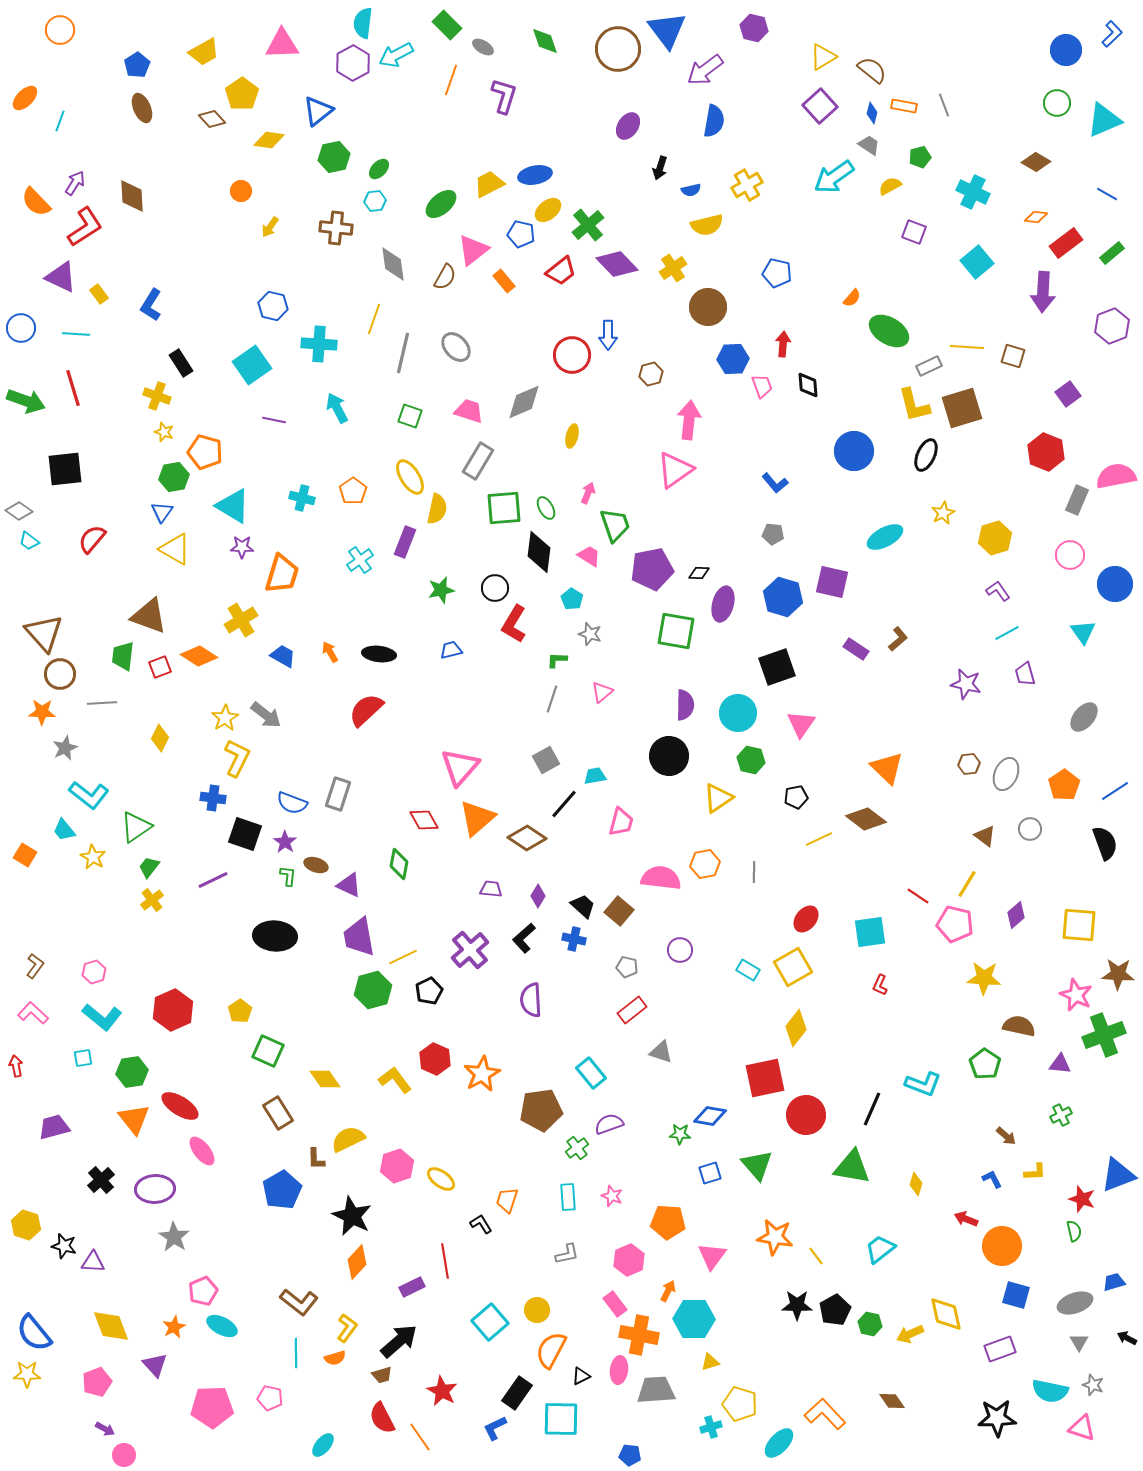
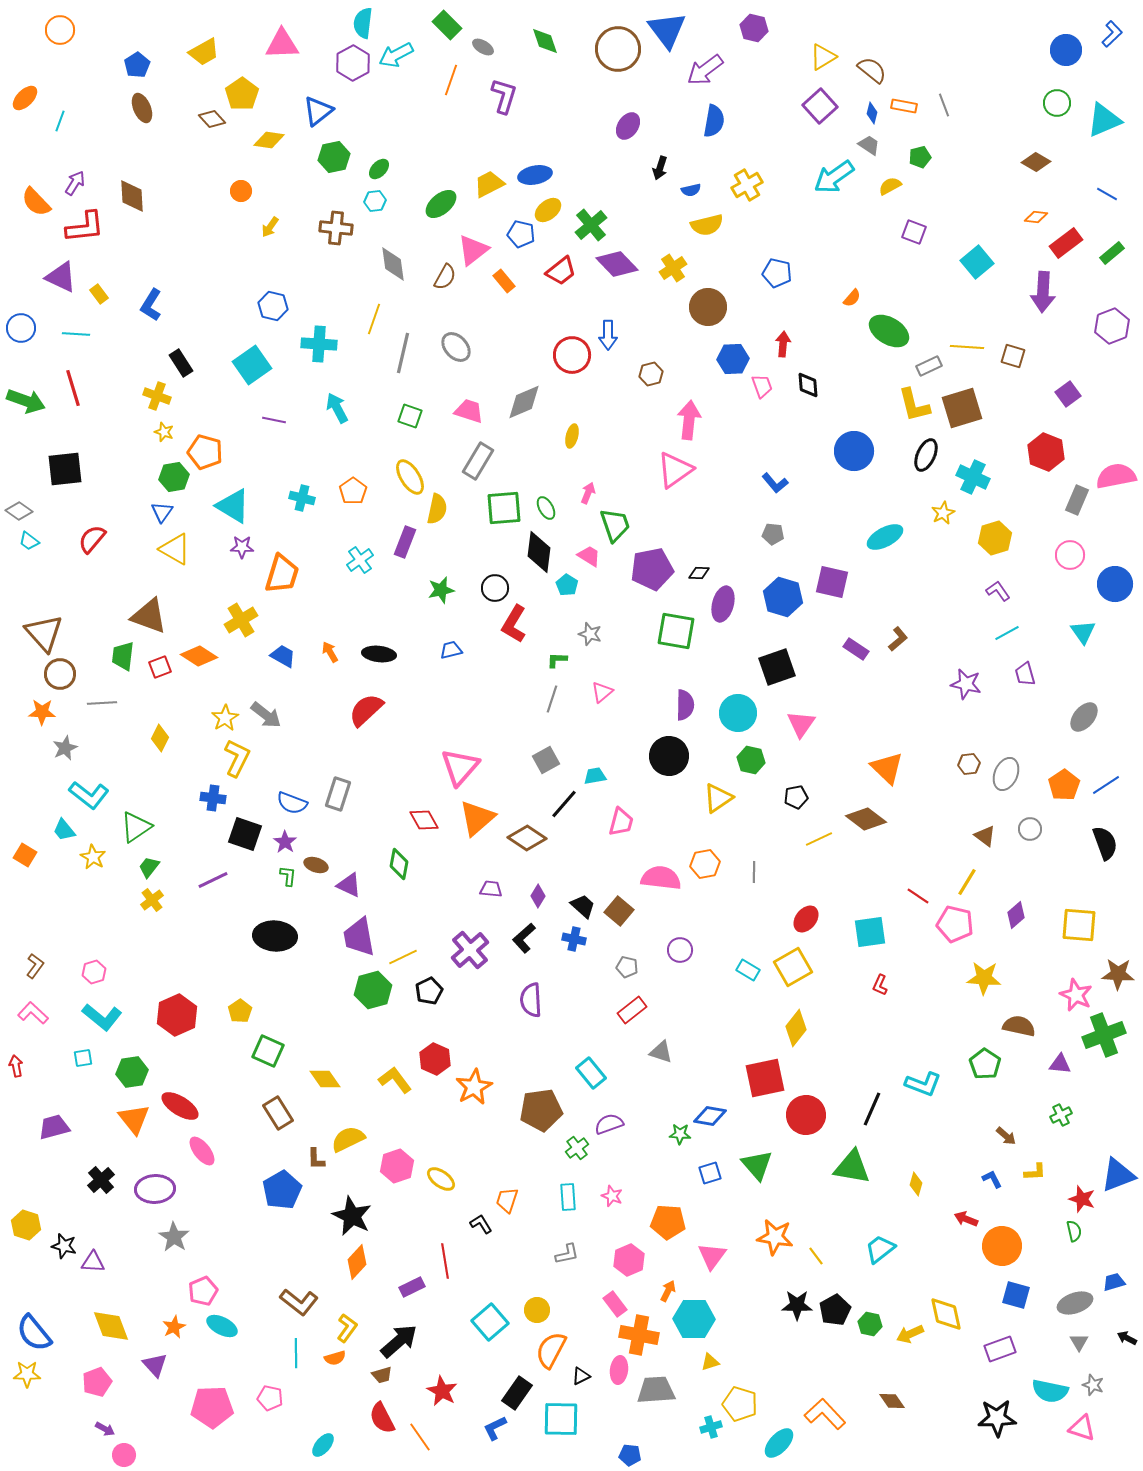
cyan cross at (973, 192): moved 285 px down
green cross at (588, 225): moved 3 px right
red L-shape at (85, 227): rotated 27 degrees clockwise
cyan pentagon at (572, 599): moved 5 px left, 14 px up
blue line at (1115, 791): moved 9 px left, 6 px up
yellow line at (967, 884): moved 2 px up
red hexagon at (173, 1010): moved 4 px right, 5 px down
orange star at (482, 1074): moved 8 px left, 13 px down
